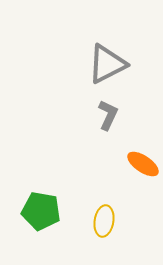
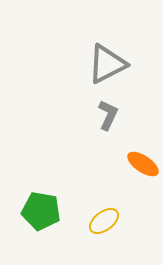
yellow ellipse: rotated 44 degrees clockwise
